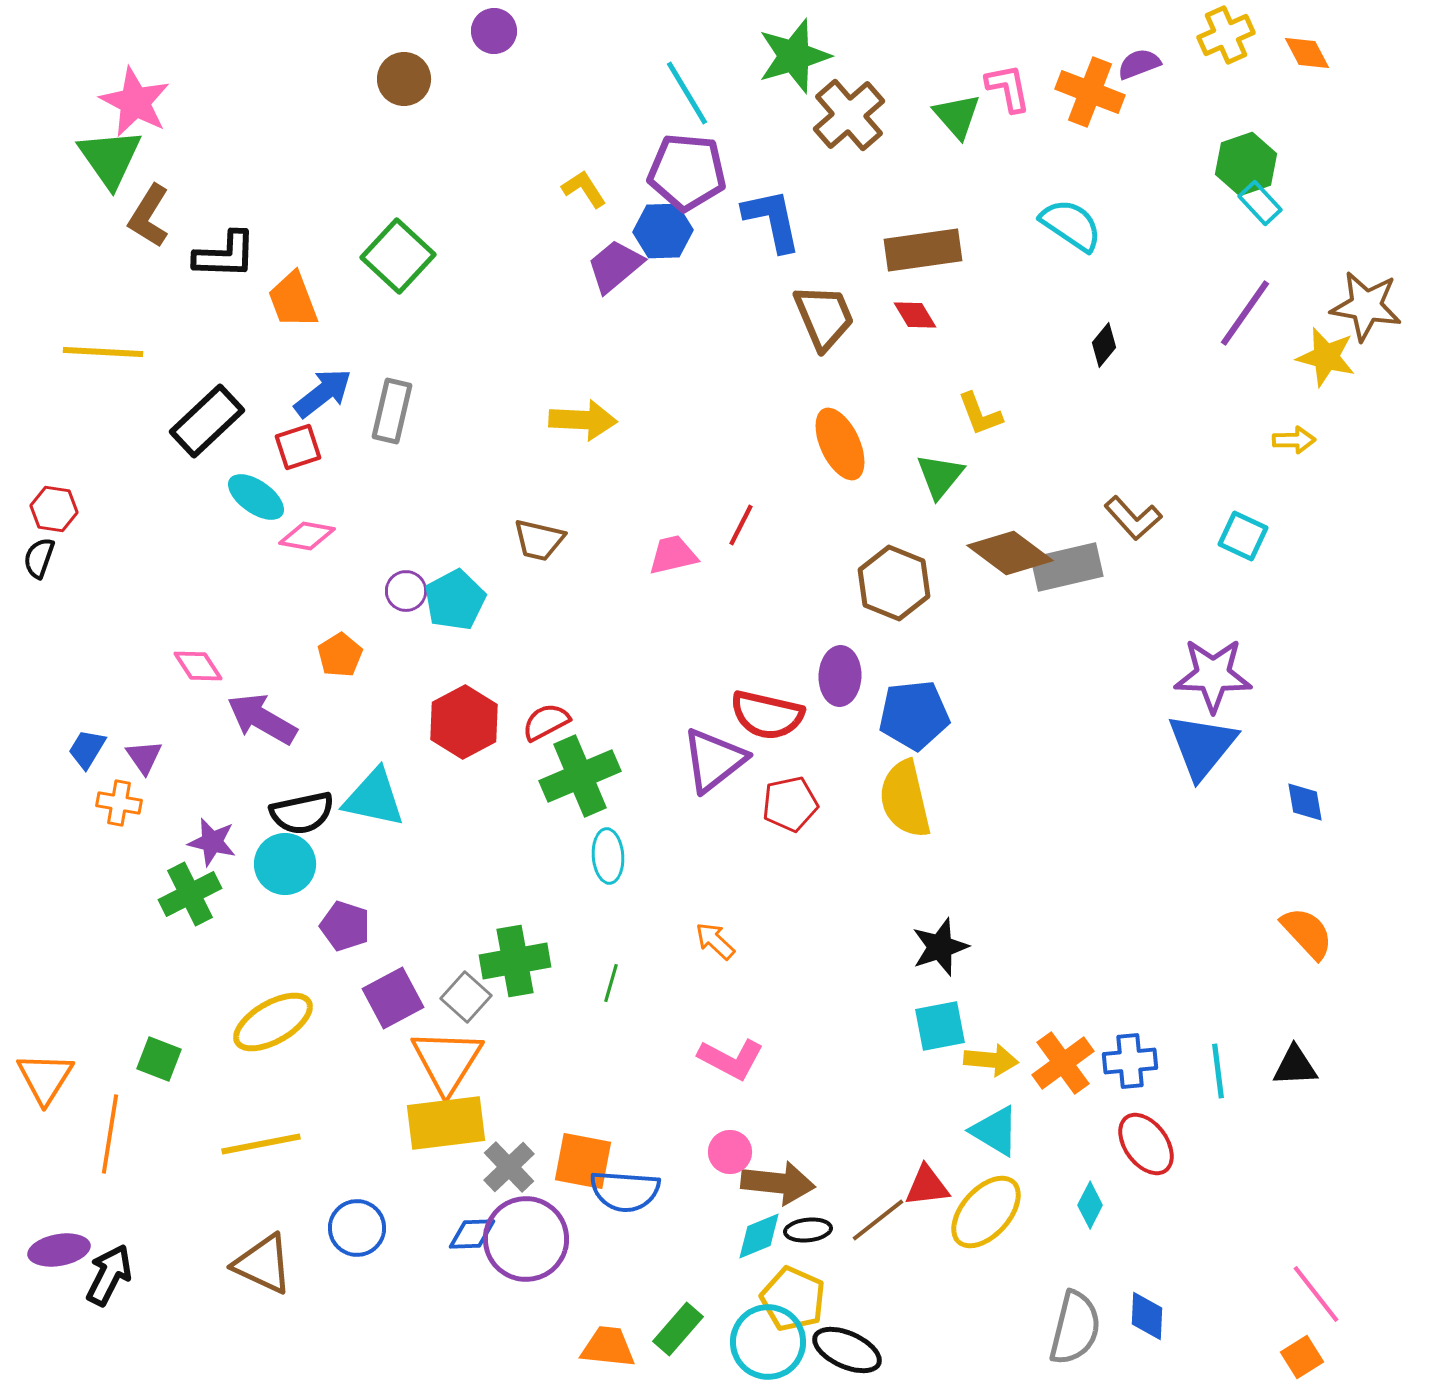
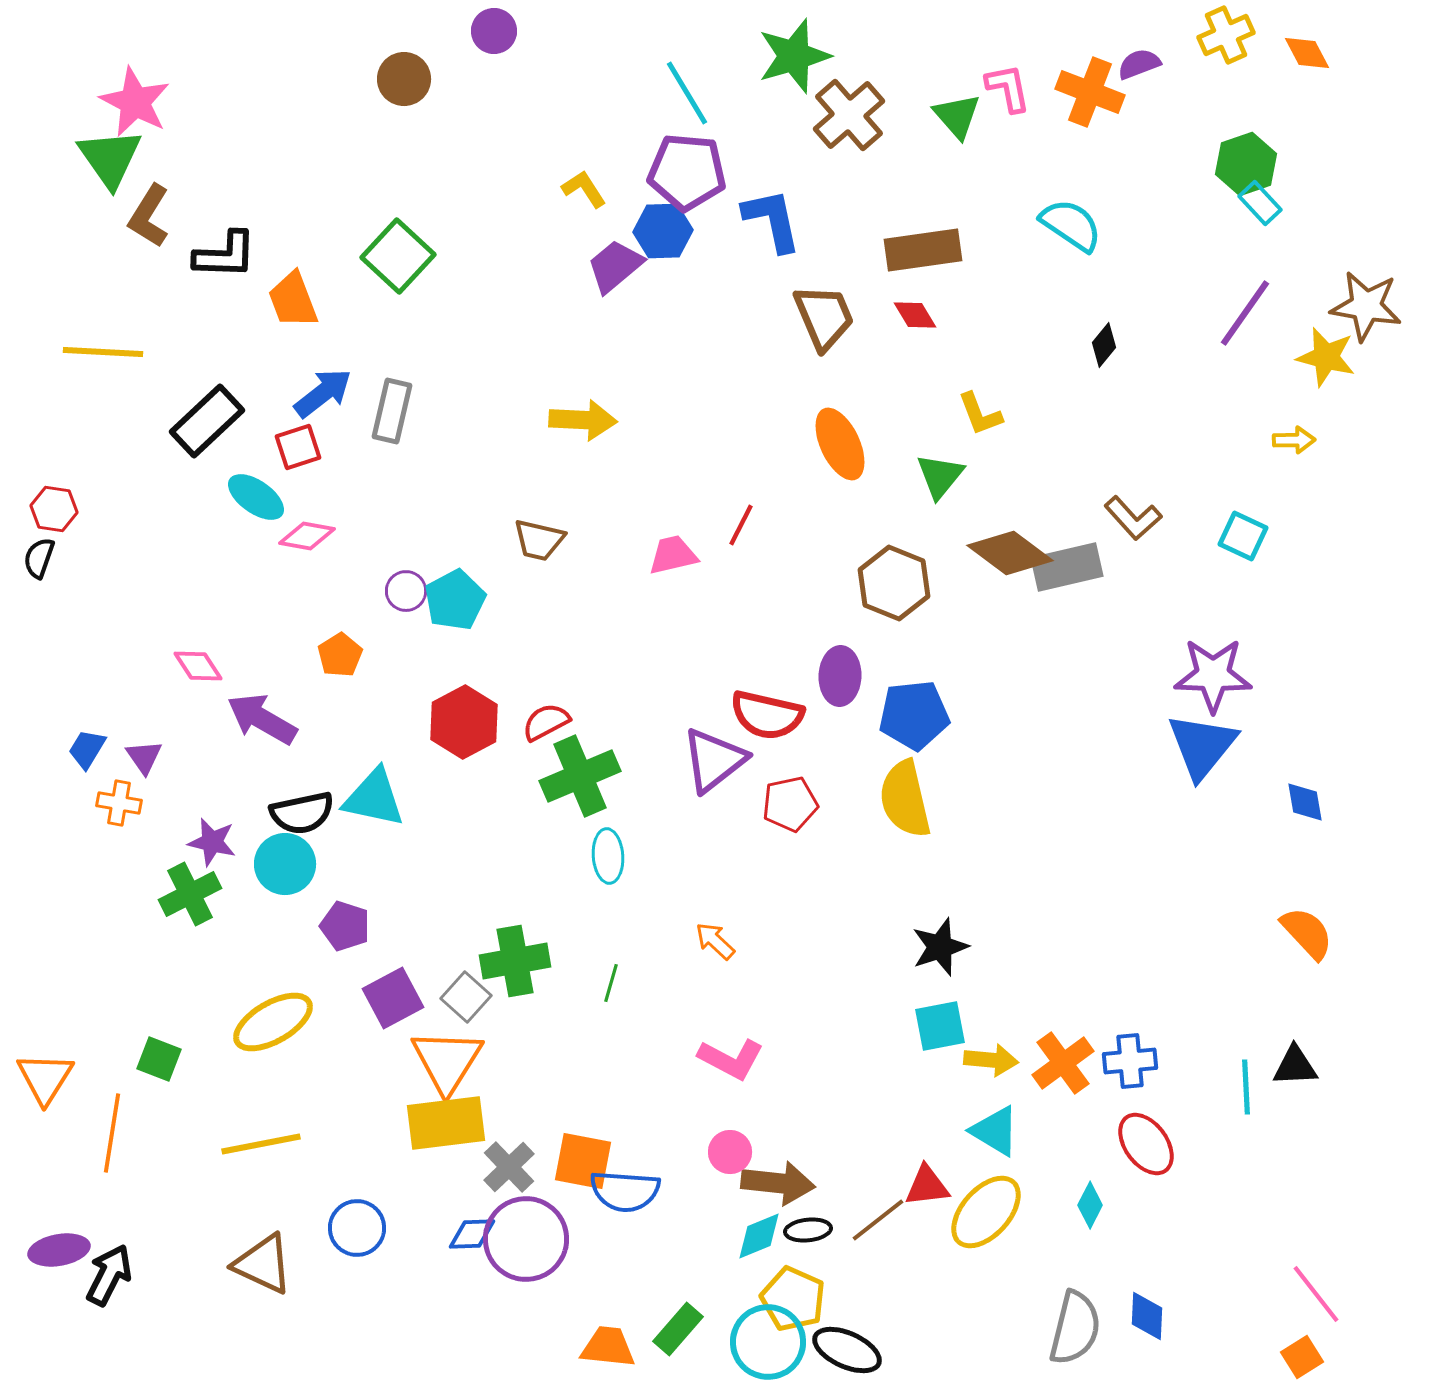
cyan line at (1218, 1071): moved 28 px right, 16 px down; rotated 4 degrees clockwise
orange line at (110, 1134): moved 2 px right, 1 px up
